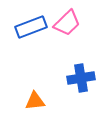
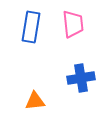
pink trapezoid: moved 6 px right, 1 px down; rotated 52 degrees counterclockwise
blue rectangle: rotated 60 degrees counterclockwise
